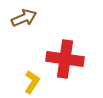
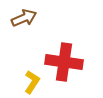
red cross: moved 1 px left, 3 px down
